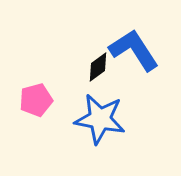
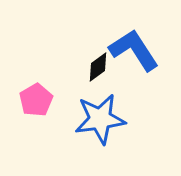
pink pentagon: rotated 16 degrees counterclockwise
blue star: rotated 18 degrees counterclockwise
